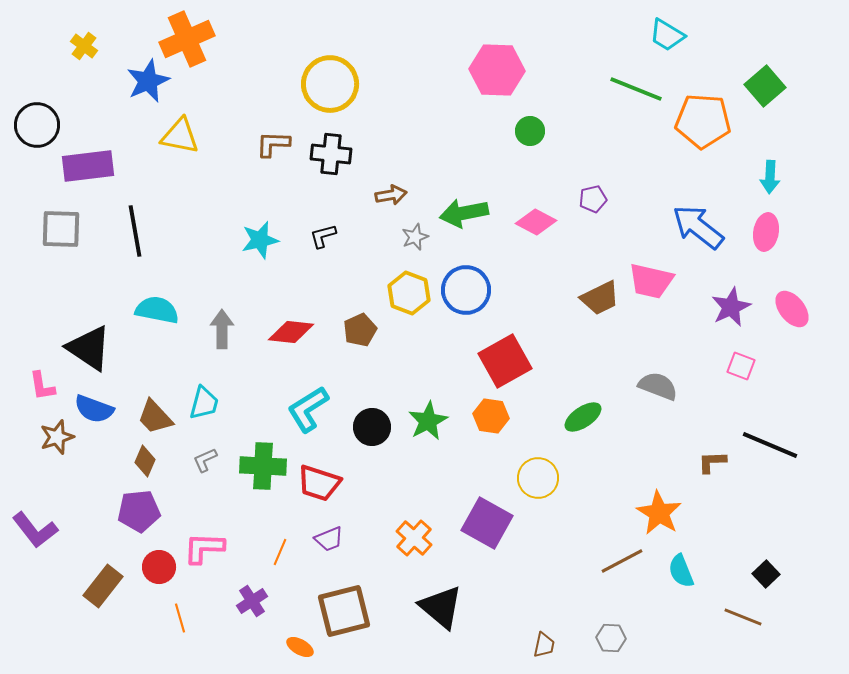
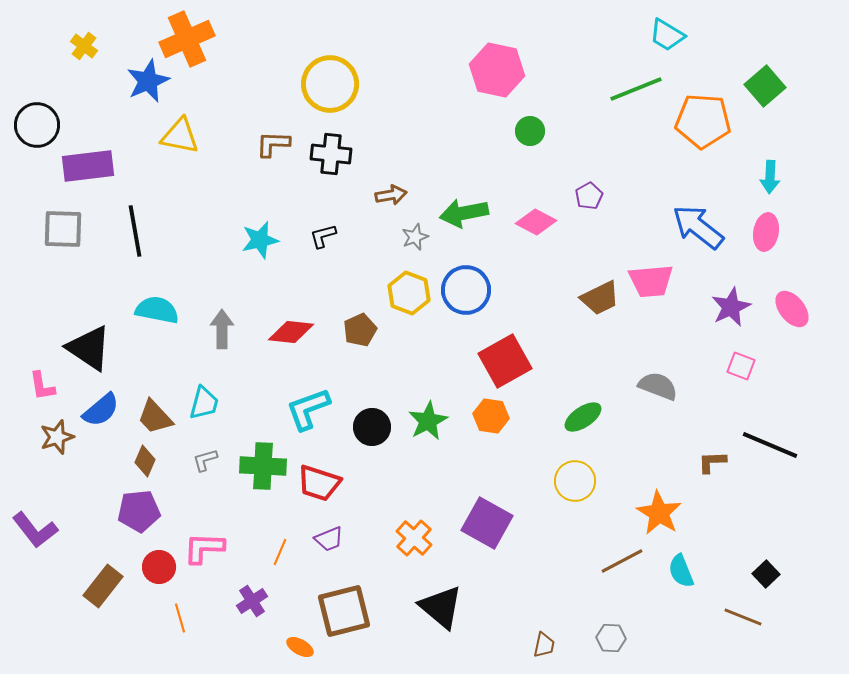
pink hexagon at (497, 70): rotated 10 degrees clockwise
green line at (636, 89): rotated 44 degrees counterclockwise
purple pentagon at (593, 199): moved 4 px left, 3 px up; rotated 16 degrees counterclockwise
gray square at (61, 229): moved 2 px right
pink trapezoid at (651, 281): rotated 18 degrees counterclockwise
blue semicircle at (94, 409): moved 7 px right, 1 px down; rotated 60 degrees counterclockwise
cyan L-shape at (308, 409): rotated 12 degrees clockwise
gray L-shape at (205, 460): rotated 8 degrees clockwise
yellow circle at (538, 478): moved 37 px right, 3 px down
